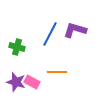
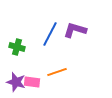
orange line: rotated 18 degrees counterclockwise
pink rectangle: rotated 21 degrees counterclockwise
